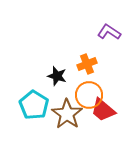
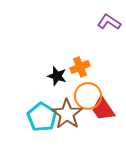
purple L-shape: moved 10 px up
orange cross: moved 7 px left, 3 px down
orange circle: moved 1 px left, 1 px down
cyan pentagon: moved 8 px right, 12 px down
red trapezoid: moved 1 px up; rotated 16 degrees clockwise
